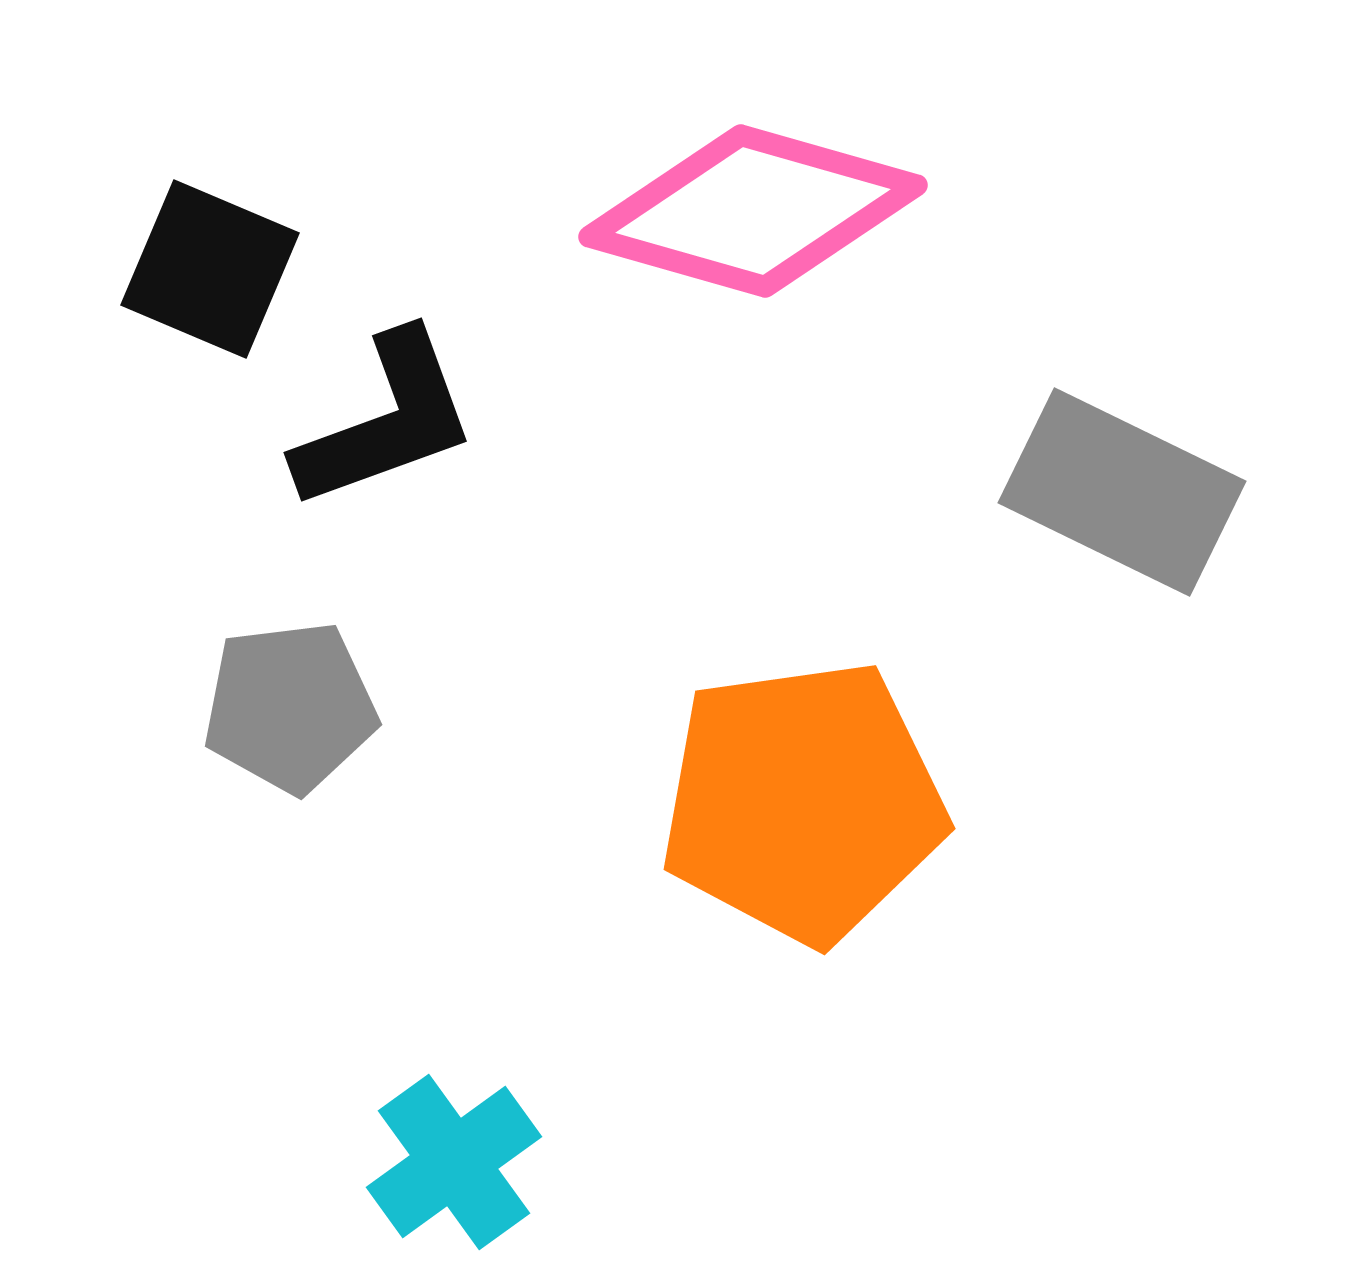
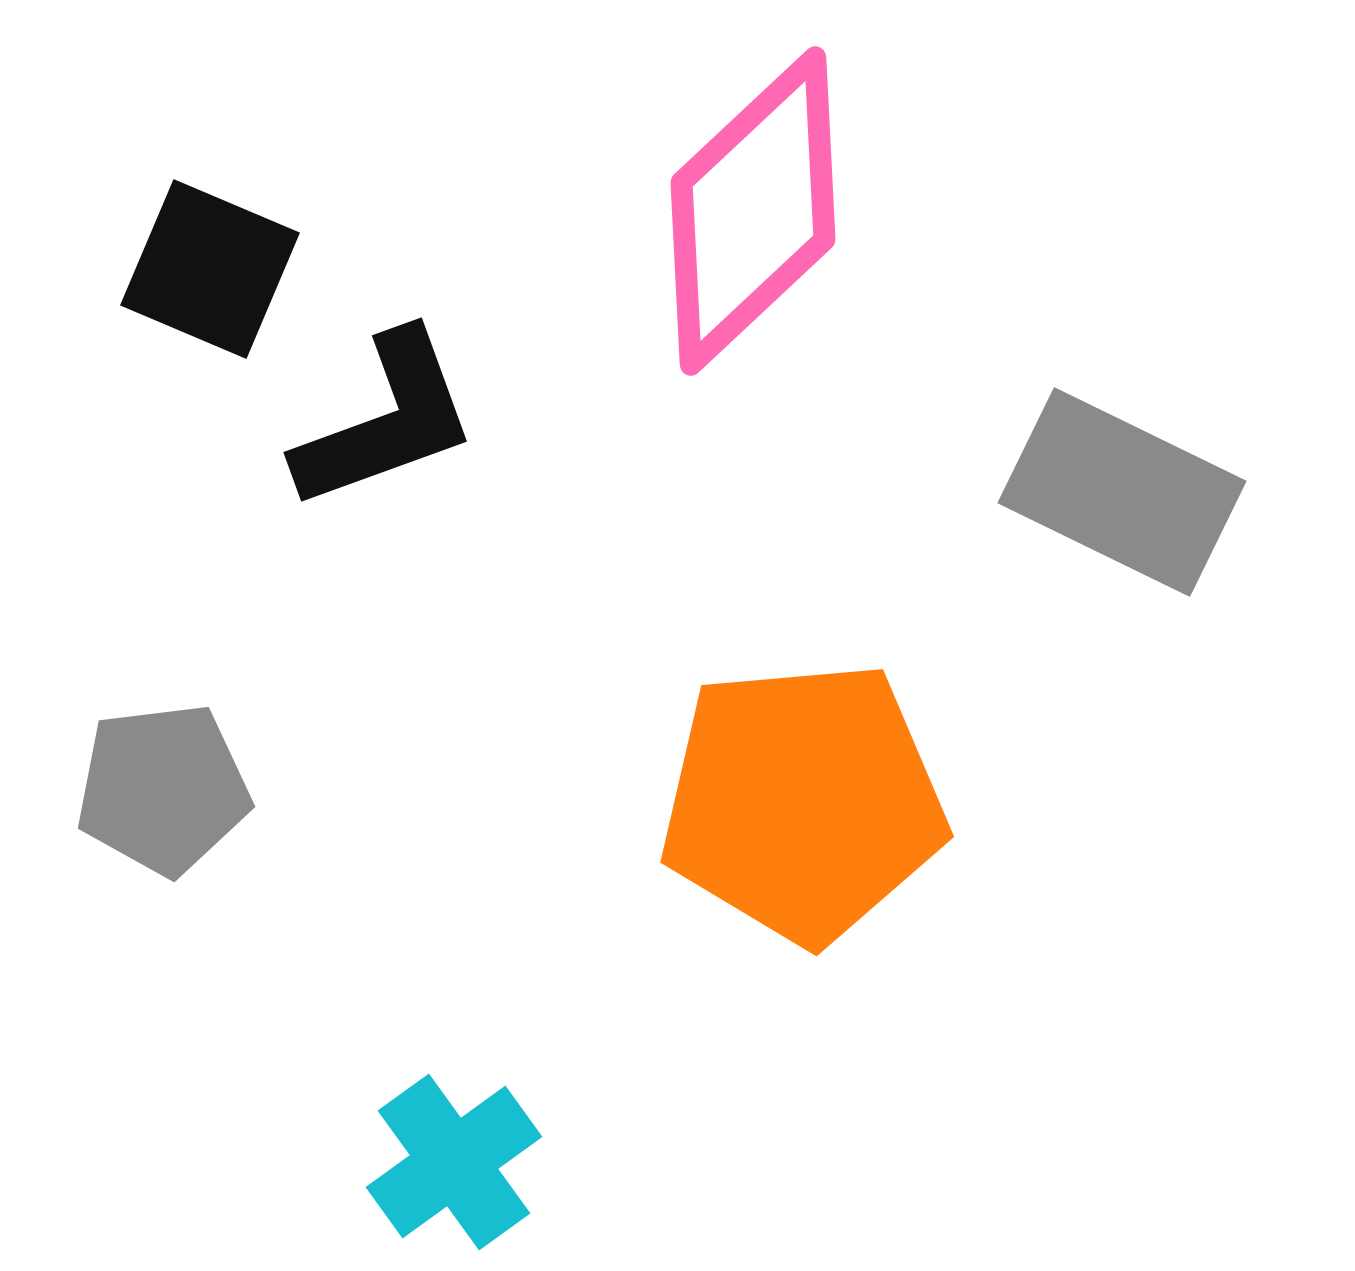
pink diamond: rotated 59 degrees counterclockwise
gray pentagon: moved 127 px left, 82 px down
orange pentagon: rotated 3 degrees clockwise
